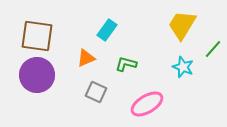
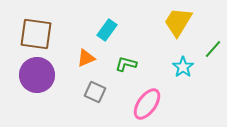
yellow trapezoid: moved 4 px left, 3 px up
brown square: moved 1 px left, 2 px up
cyan star: rotated 15 degrees clockwise
gray square: moved 1 px left
pink ellipse: rotated 24 degrees counterclockwise
